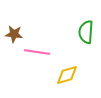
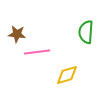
brown star: moved 3 px right
pink line: rotated 15 degrees counterclockwise
